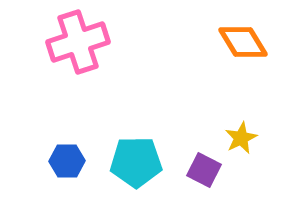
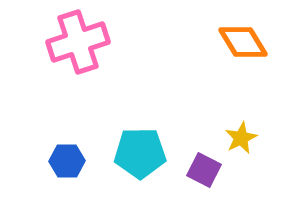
cyan pentagon: moved 4 px right, 9 px up
